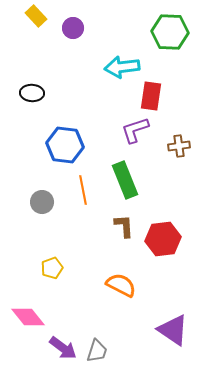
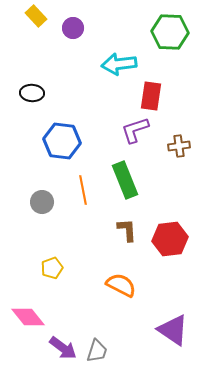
cyan arrow: moved 3 px left, 3 px up
blue hexagon: moved 3 px left, 4 px up
brown L-shape: moved 3 px right, 4 px down
red hexagon: moved 7 px right
